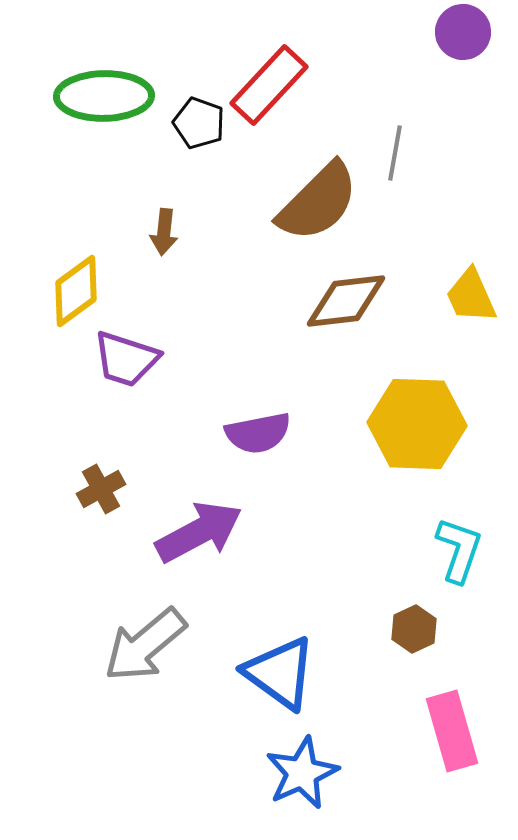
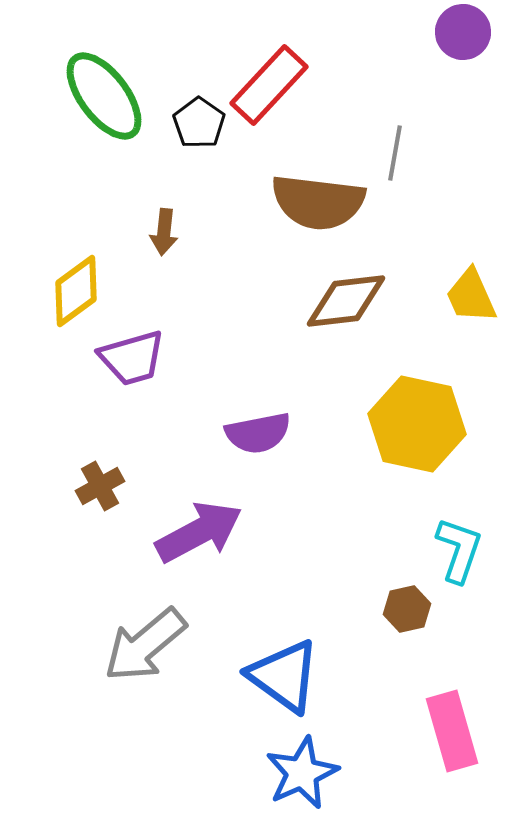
green ellipse: rotated 54 degrees clockwise
black pentagon: rotated 15 degrees clockwise
brown semicircle: rotated 52 degrees clockwise
purple trapezoid: moved 6 px right, 1 px up; rotated 34 degrees counterclockwise
yellow hexagon: rotated 10 degrees clockwise
brown cross: moved 1 px left, 3 px up
brown hexagon: moved 7 px left, 20 px up; rotated 12 degrees clockwise
blue triangle: moved 4 px right, 3 px down
